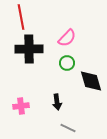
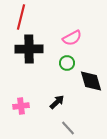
red line: rotated 25 degrees clockwise
pink semicircle: moved 5 px right; rotated 18 degrees clockwise
black arrow: rotated 126 degrees counterclockwise
gray line: rotated 21 degrees clockwise
